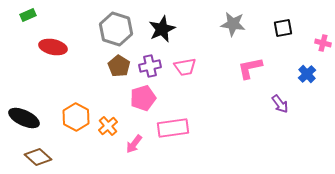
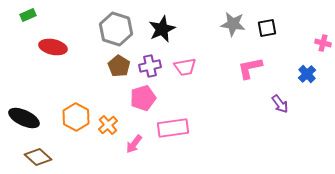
black square: moved 16 px left
orange cross: moved 1 px up
